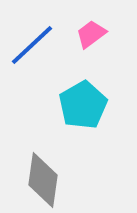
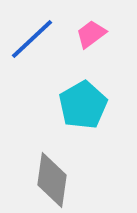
blue line: moved 6 px up
gray diamond: moved 9 px right
